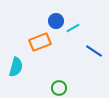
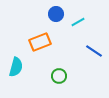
blue circle: moved 7 px up
cyan line: moved 5 px right, 6 px up
green circle: moved 12 px up
